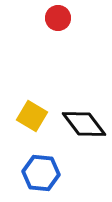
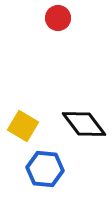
yellow square: moved 9 px left, 10 px down
blue hexagon: moved 4 px right, 4 px up
